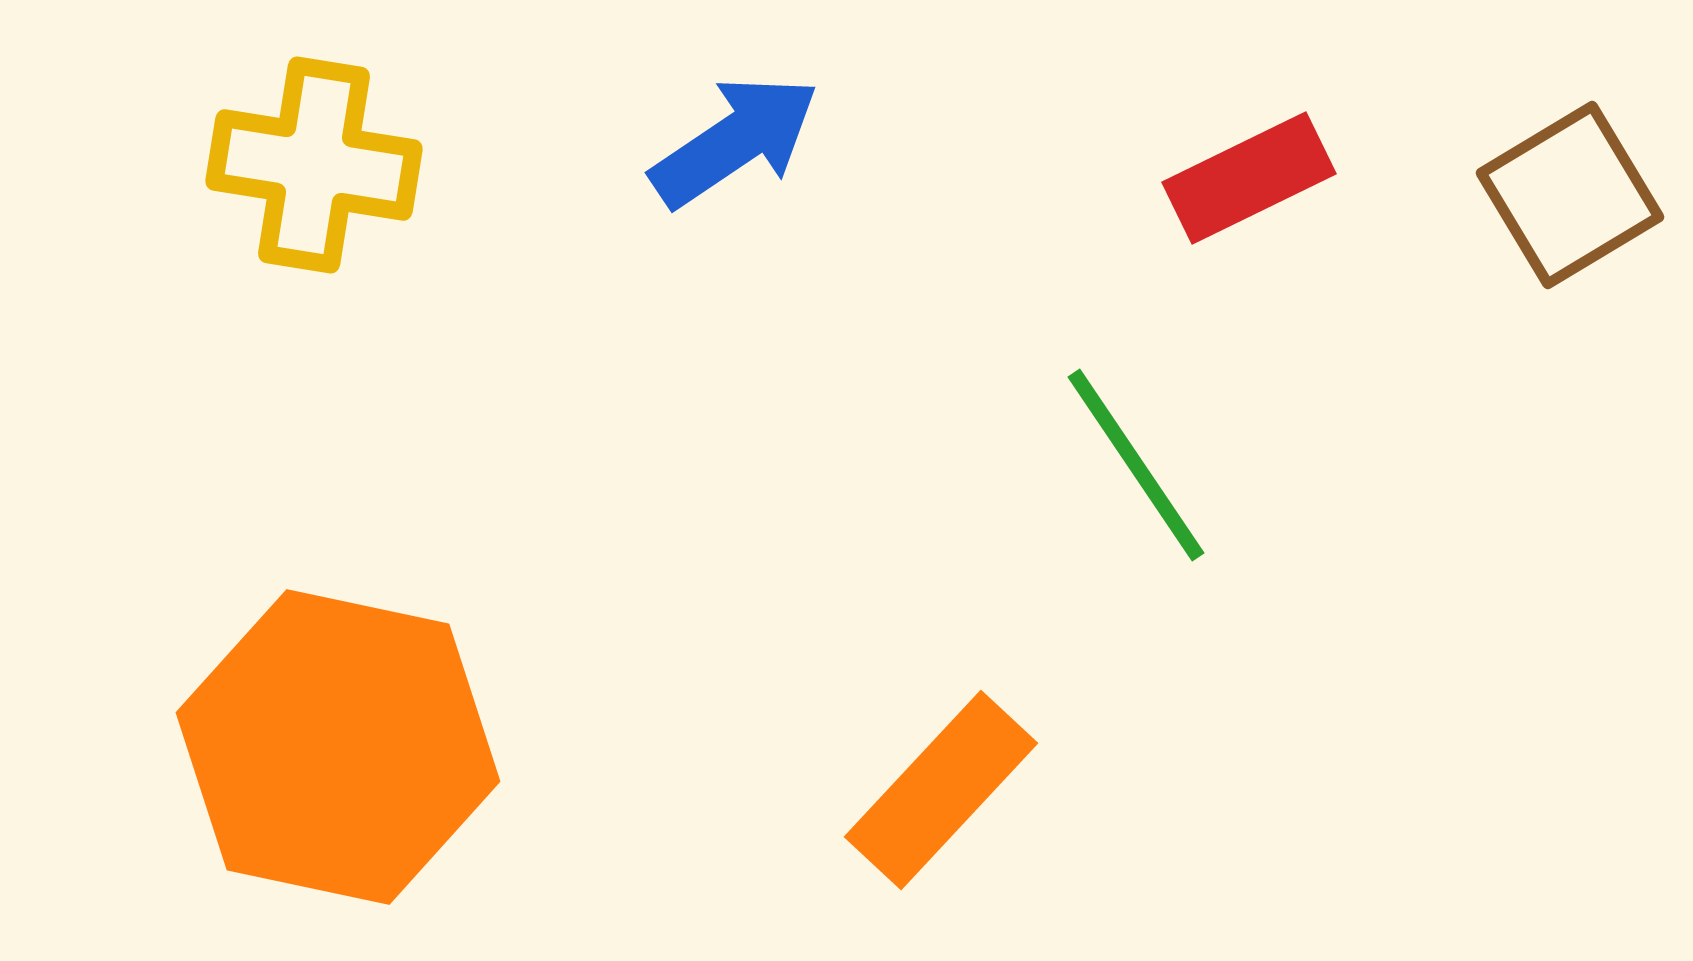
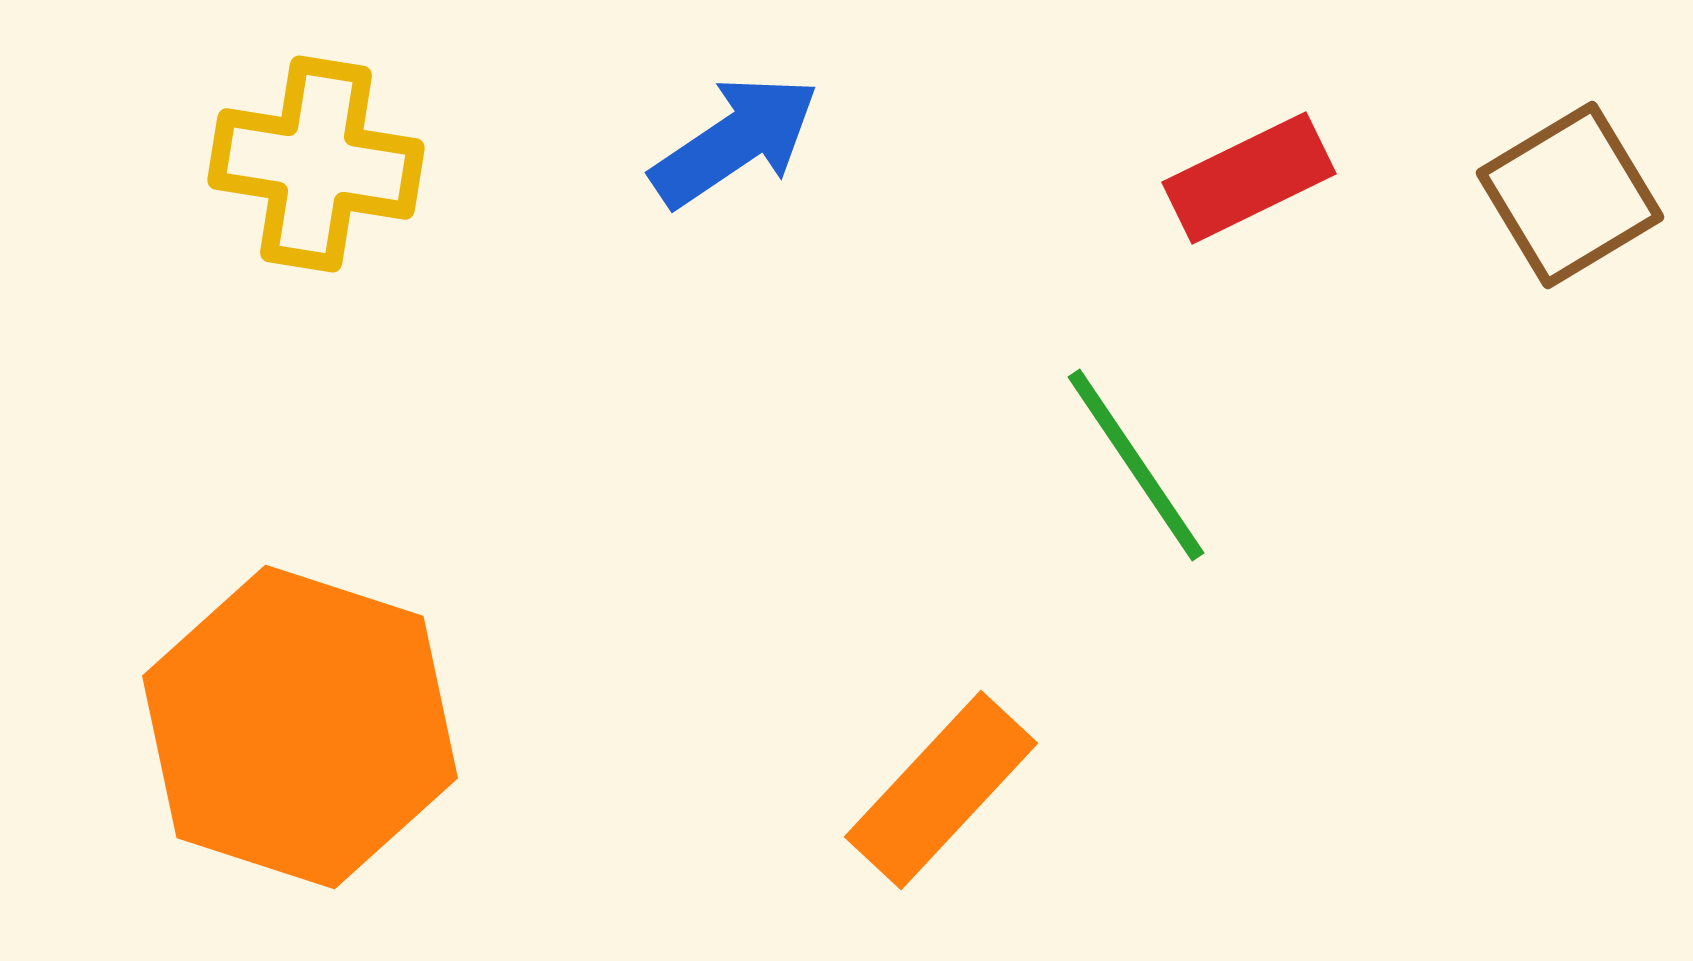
yellow cross: moved 2 px right, 1 px up
orange hexagon: moved 38 px left, 20 px up; rotated 6 degrees clockwise
